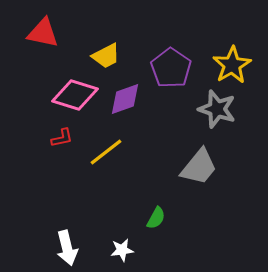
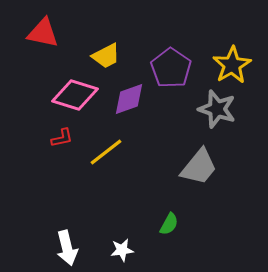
purple diamond: moved 4 px right
green semicircle: moved 13 px right, 6 px down
